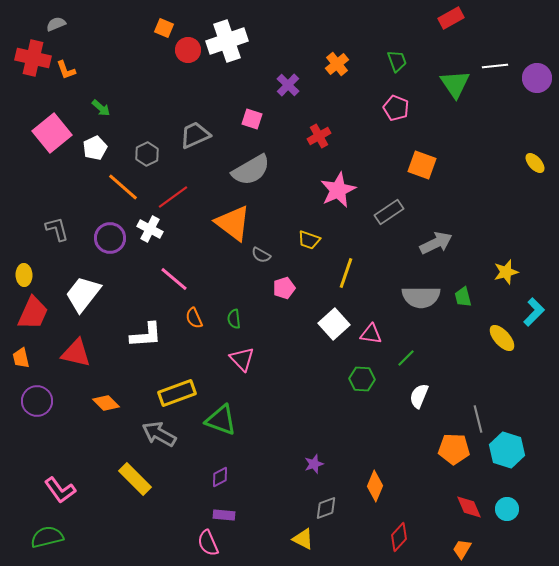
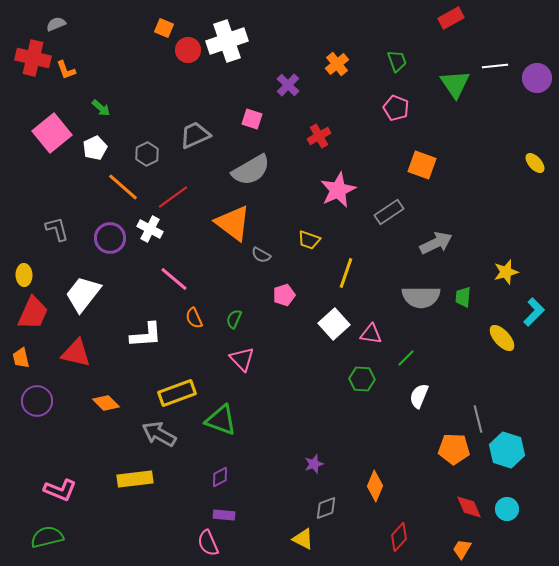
pink pentagon at (284, 288): moved 7 px down
green trapezoid at (463, 297): rotated 20 degrees clockwise
green semicircle at (234, 319): rotated 30 degrees clockwise
yellow rectangle at (135, 479): rotated 52 degrees counterclockwise
pink L-shape at (60, 490): rotated 32 degrees counterclockwise
